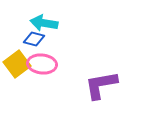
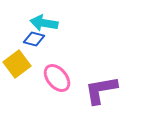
pink ellipse: moved 15 px right, 14 px down; rotated 44 degrees clockwise
purple L-shape: moved 5 px down
